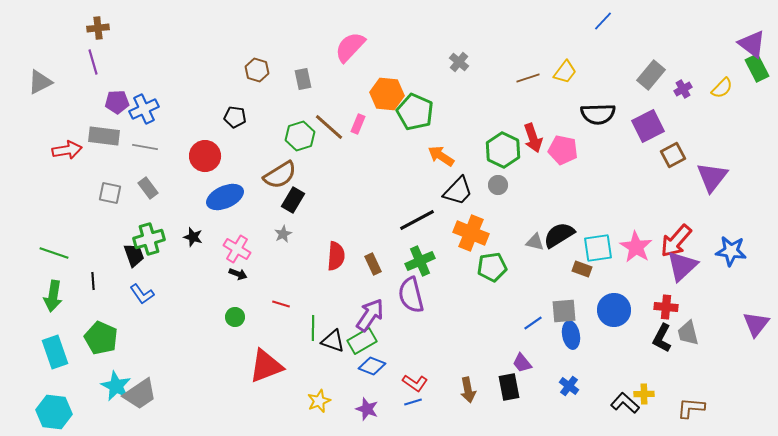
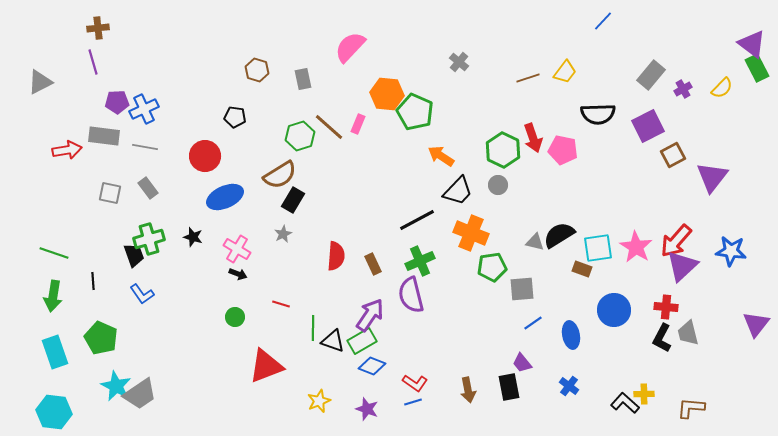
gray square at (564, 311): moved 42 px left, 22 px up
